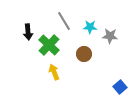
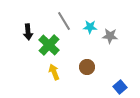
brown circle: moved 3 px right, 13 px down
